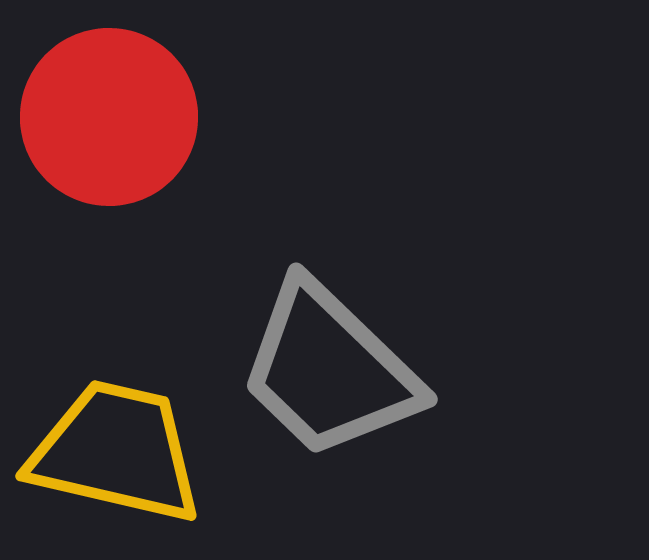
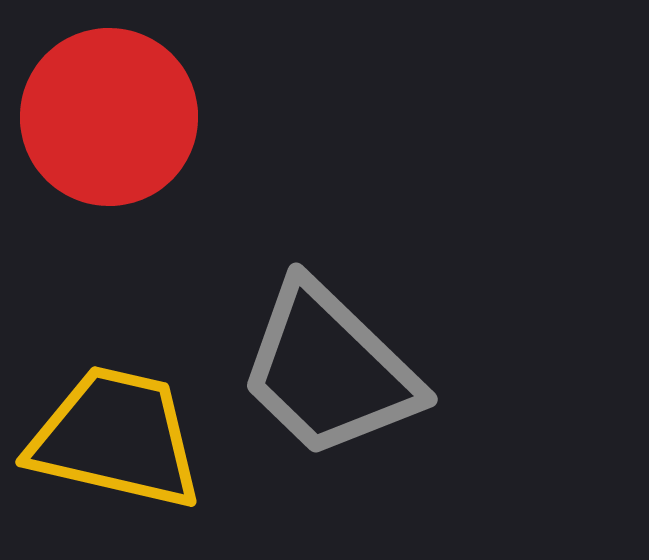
yellow trapezoid: moved 14 px up
